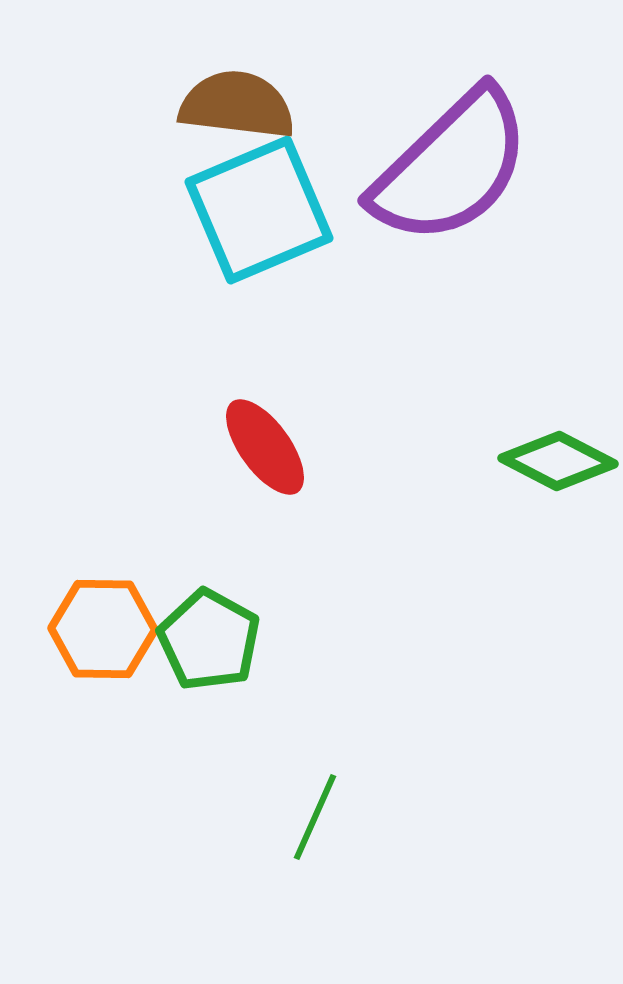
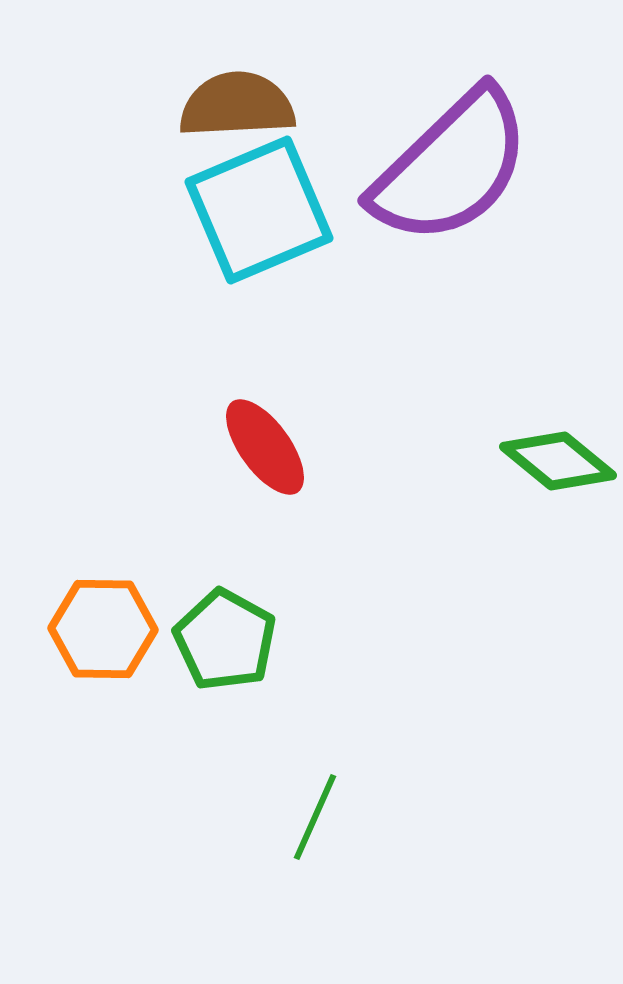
brown semicircle: rotated 10 degrees counterclockwise
green diamond: rotated 12 degrees clockwise
green pentagon: moved 16 px right
